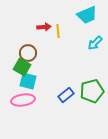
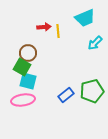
cyan trapezoid: moved 2 px left, 3 px down
